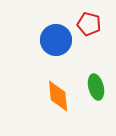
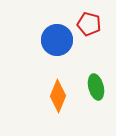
blue circle: moved 1 px right
orange diamond: rotated 28 degrees clockwise
